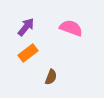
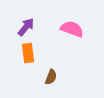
pink semicircle: moved 1 px right, 1 px down
orange rectangle: rotated 60 degrees counterclockwise
